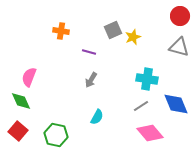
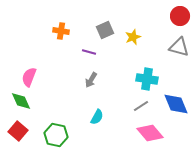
gray square: moved 8 px left
